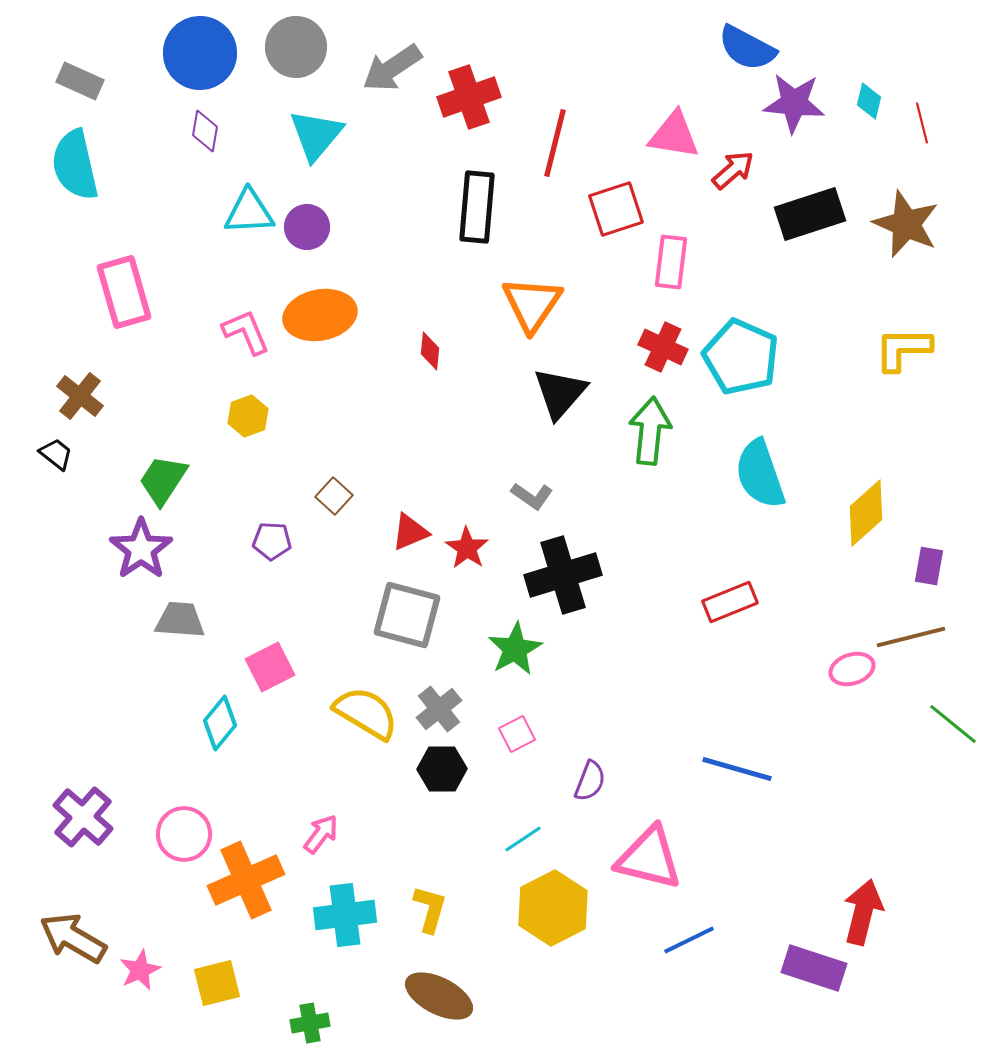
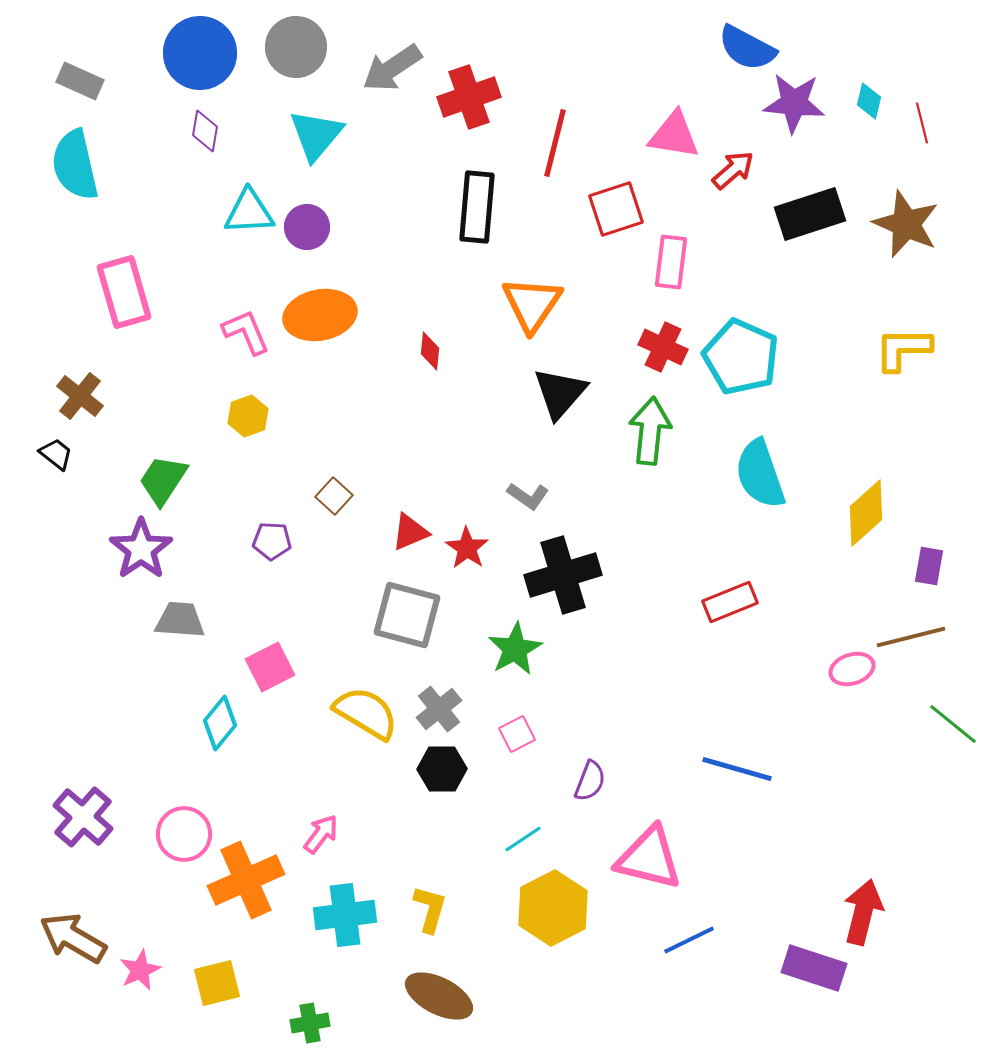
gray L-shape at (532, 496): moved 4 px left
